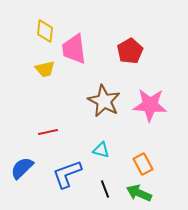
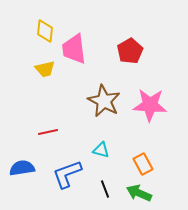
blue semicircle: rotated 35 degrees clockwise
